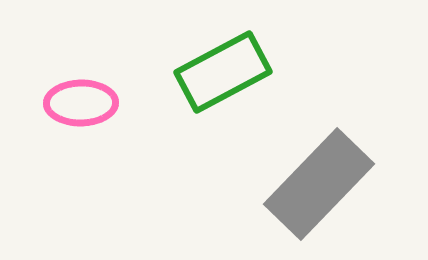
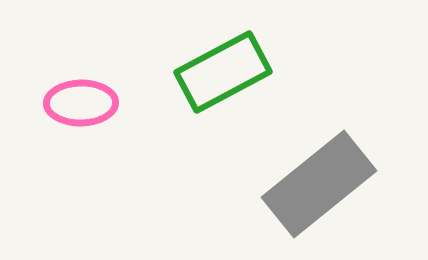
gray rectangle: rotated 7 degrees clockwise
